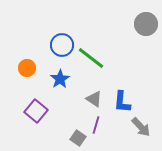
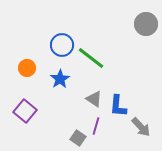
blue L-shape: moved 4 px left, 4 px down
purple square: moved 11 px left
purple line: moved 1 px down
